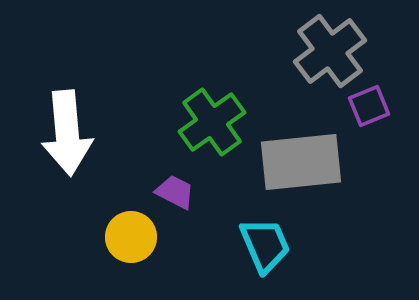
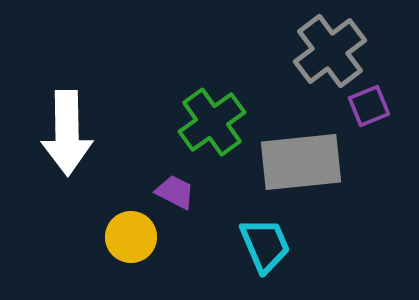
white arrow: rotated 4 degrees clockwise
